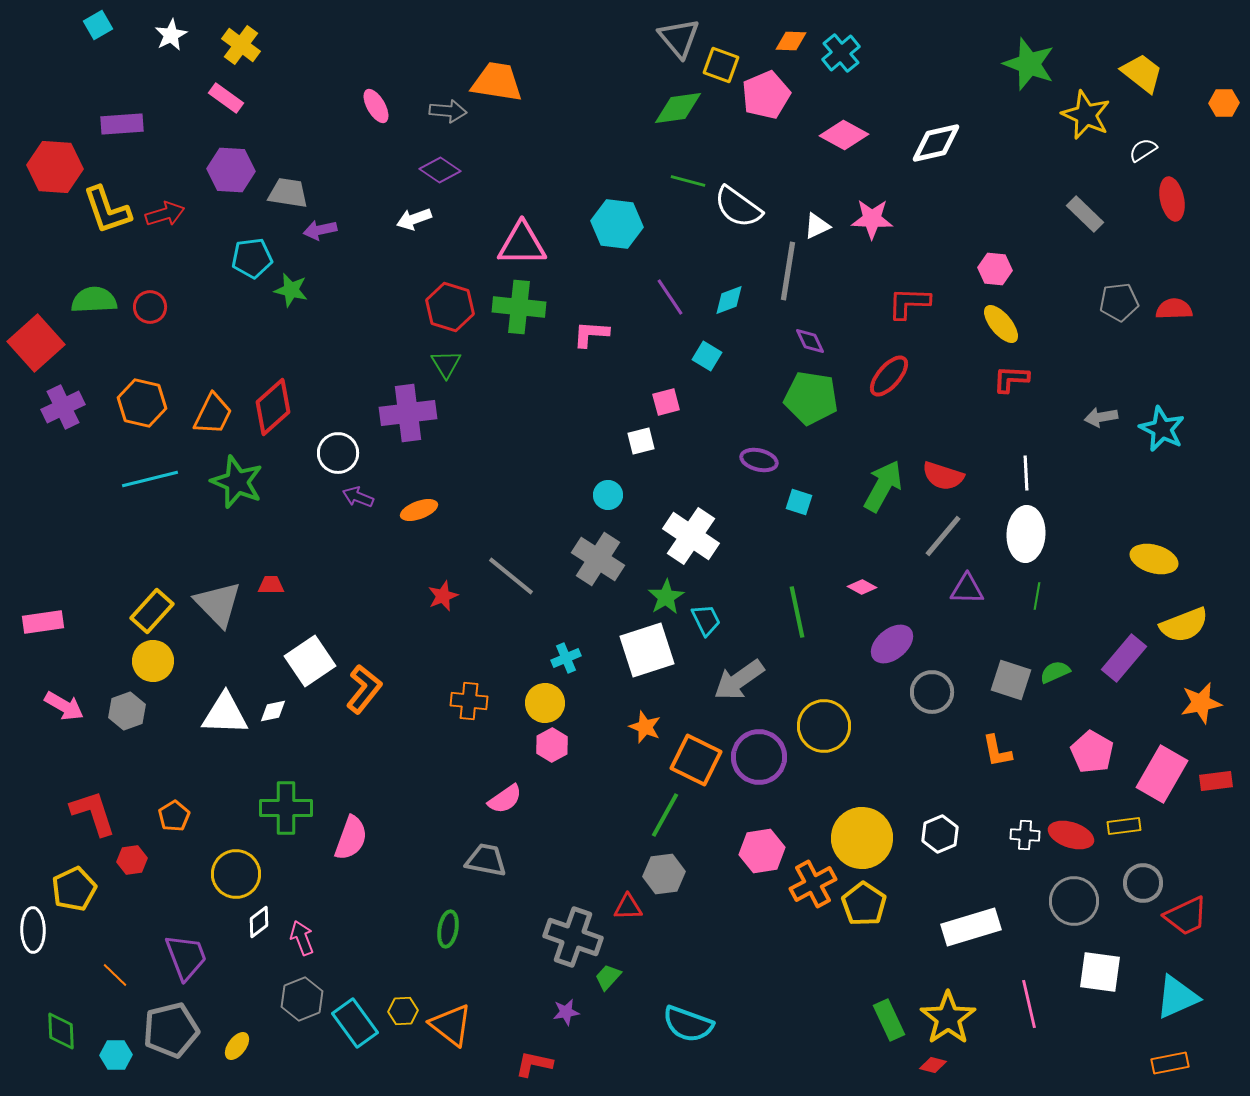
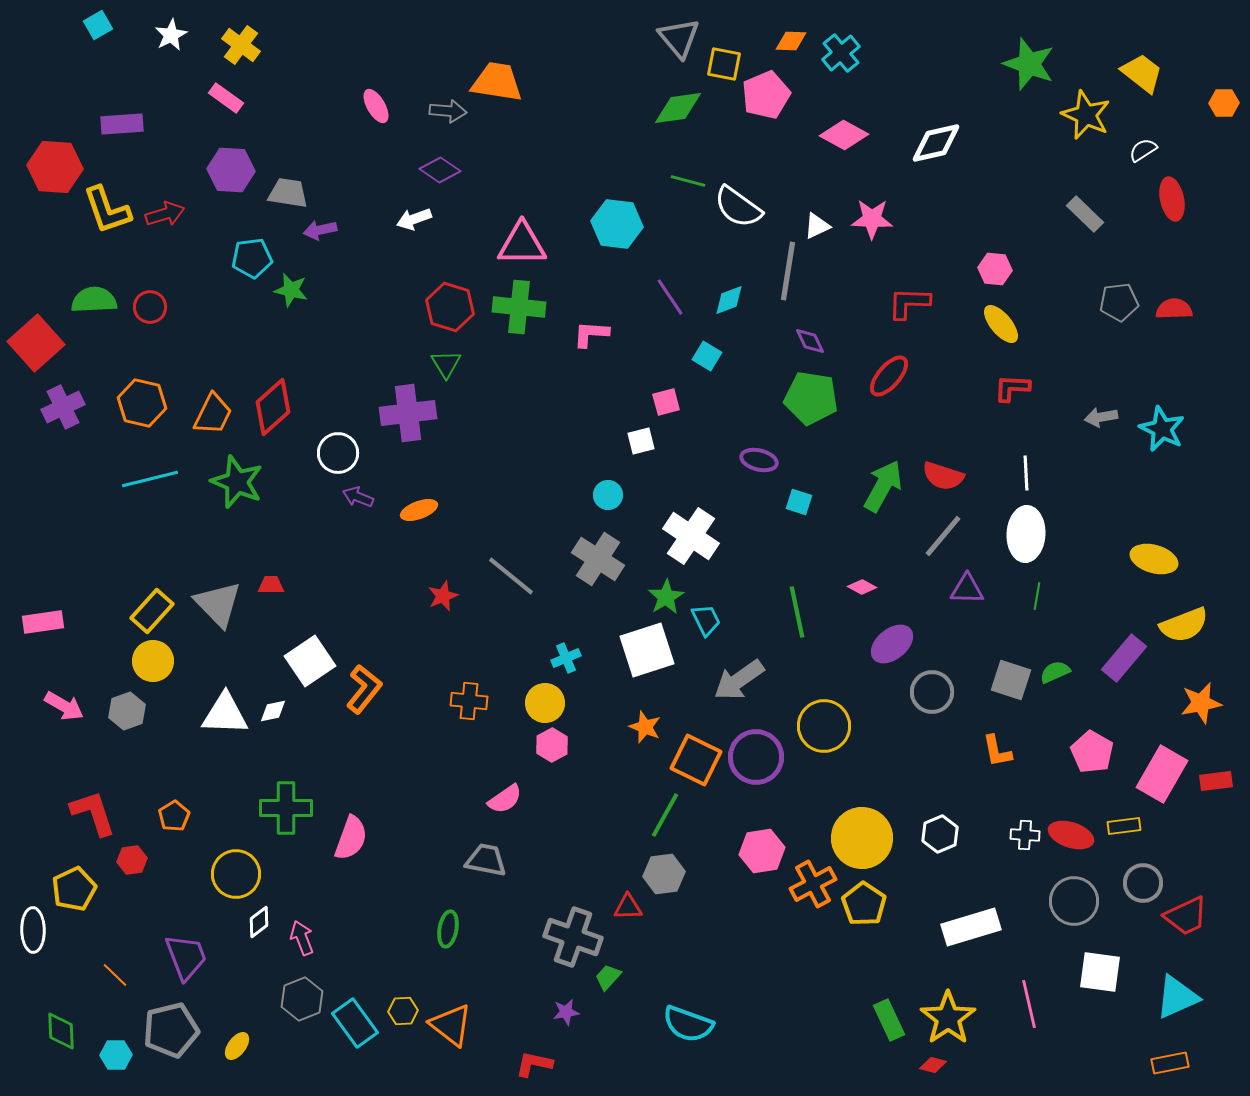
yellow square at (721, 65): moved 3 px right, 1 px up; rotated 9 degrees counterclockwise
red L-shape at (1011, 379): moved 1 px right, 9 px down
purple circle at (759, 757): moved 3 px left
